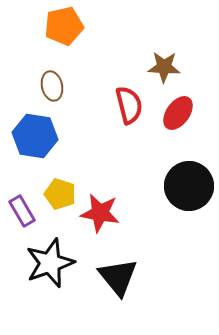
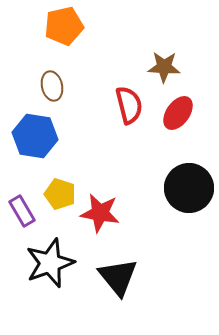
black circle: moved 2 px down
